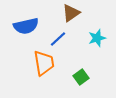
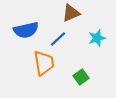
brown triangle: rotated 12 degrees clockwise
blue semicircle: moved 4 px down
